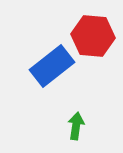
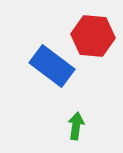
blue rectangle: rotated 75 degrees clockwise
